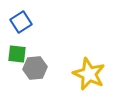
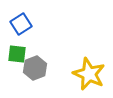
blue square: moved 2 px down
gray hexagon: rotated 15 degrees counterclockwise
